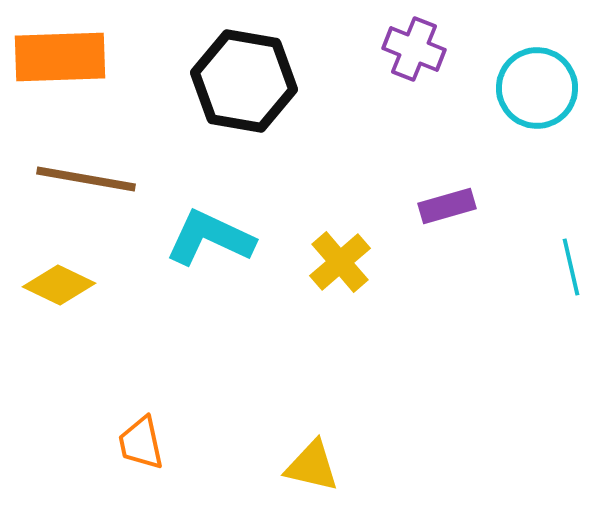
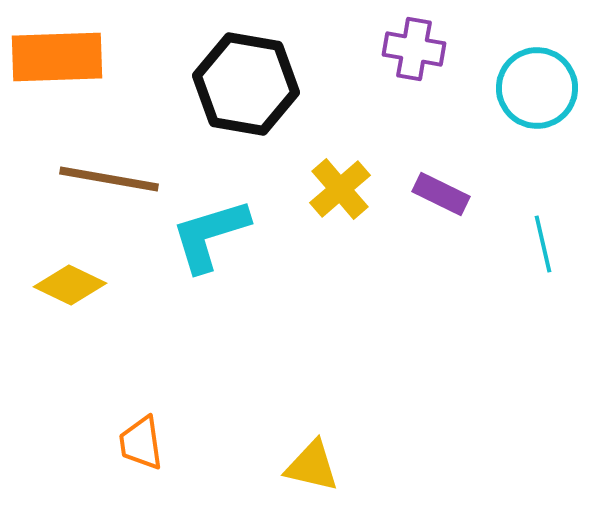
purple cross: rotated 12 degrees counterclockwise
orange rectangle: moved 3 px left
black hexagon: moved 2 px right, 3 px down
brown line: moved 23 px right
purple rectangle: moved 6 px left, 12 px up; rotated 42 degrees clockwise
cyan L-shape: moved 3 px up; rotated 42 degrees counterclockwise
yellow cross: moved 73 px up
cyan line: moved 28 px left, 23 px up
yellow diamond: moved 11 px right
orange trapezoid: rotated 4 degrees clockwise
